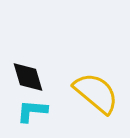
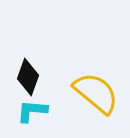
black diamond: rotated 36 degrees clockwise
